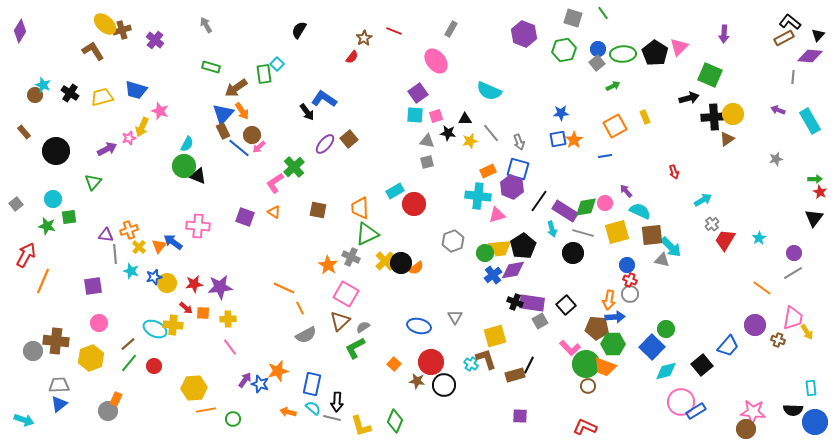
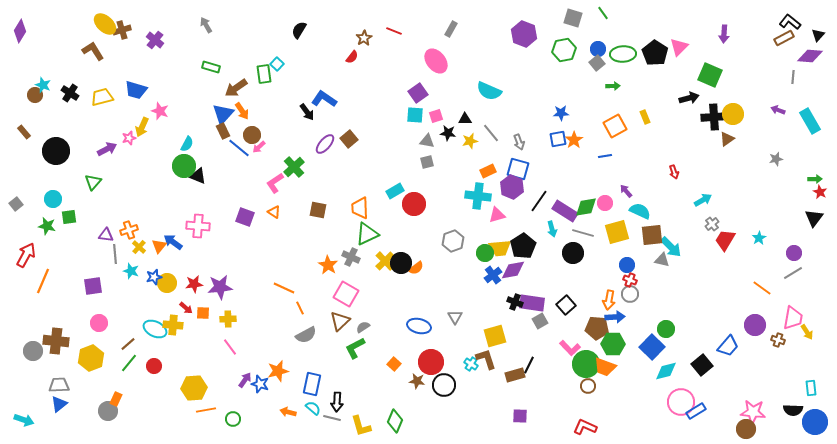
green arrow at (613, 86): rotated 24 degrees clockwise
